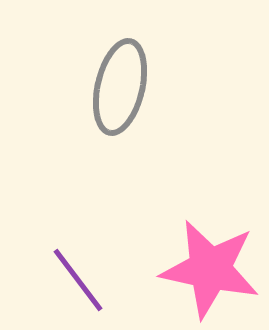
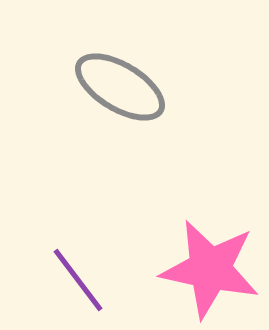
gray ellipse: rotated 72 degrees counterclockwise
